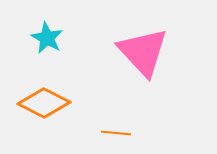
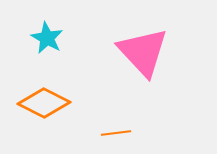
orange line: rotated 12 degrees counterclockwise
